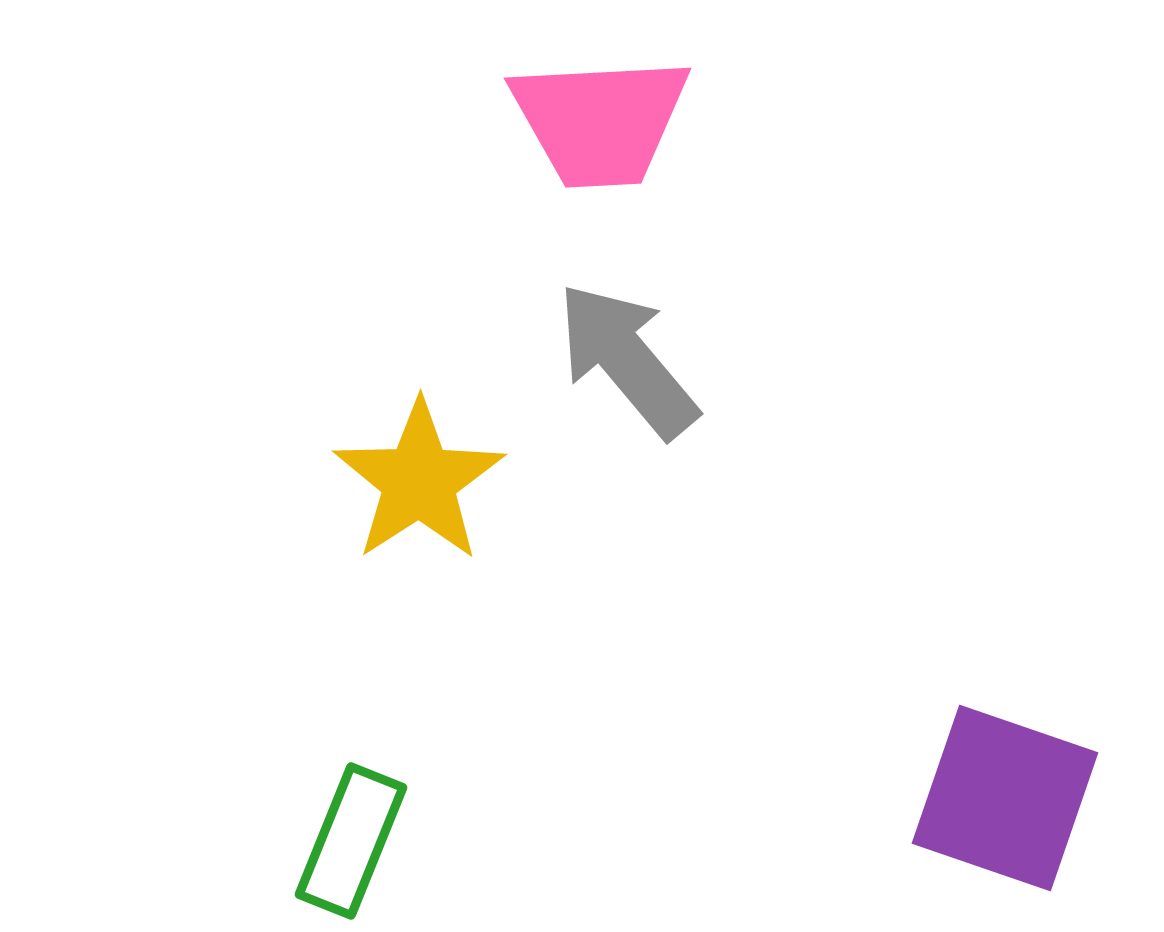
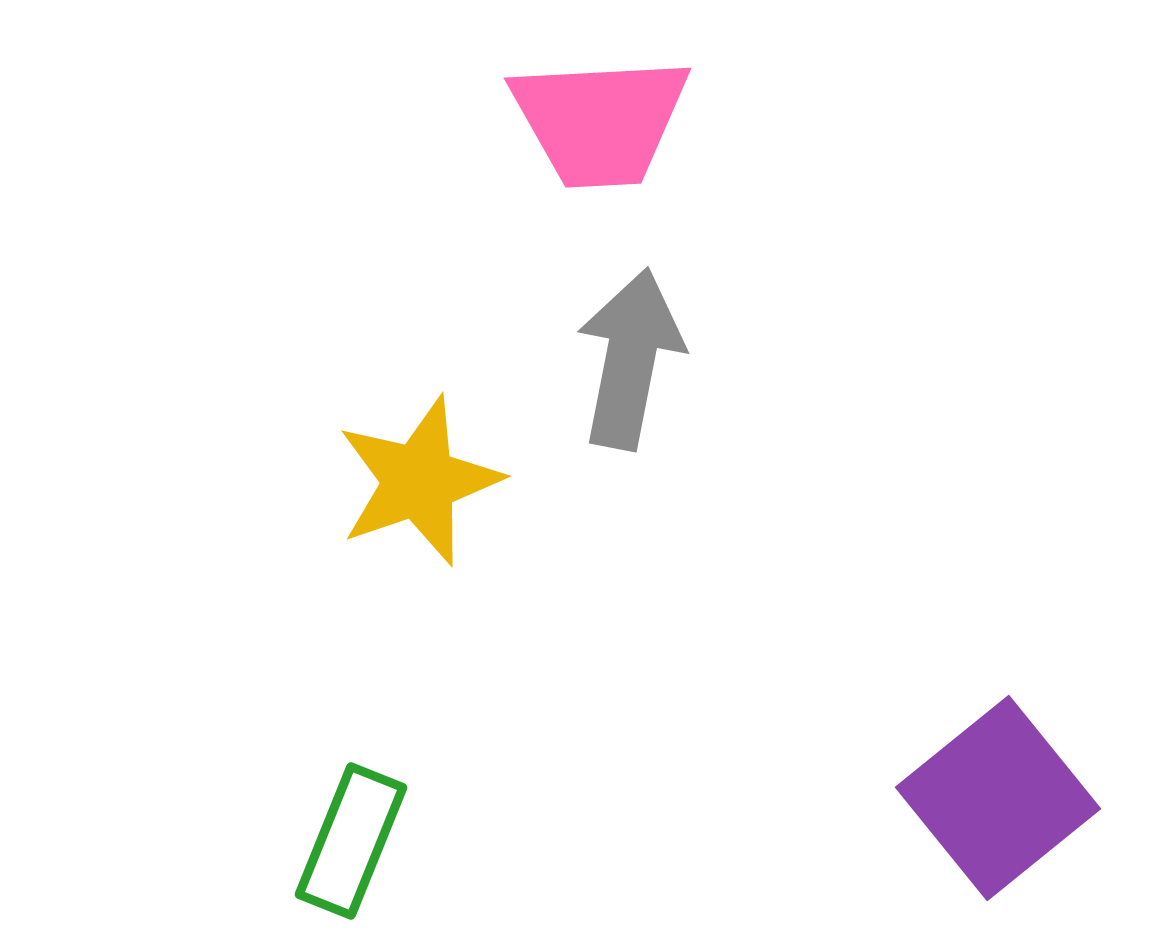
gray arrow: moved 3 px right, 1 px up; rotated 51 degrees clockwise
yellow star: rotated 14 degrees clockwise
purple square: moved 7 px left; rotated 32 degrees clockwise
